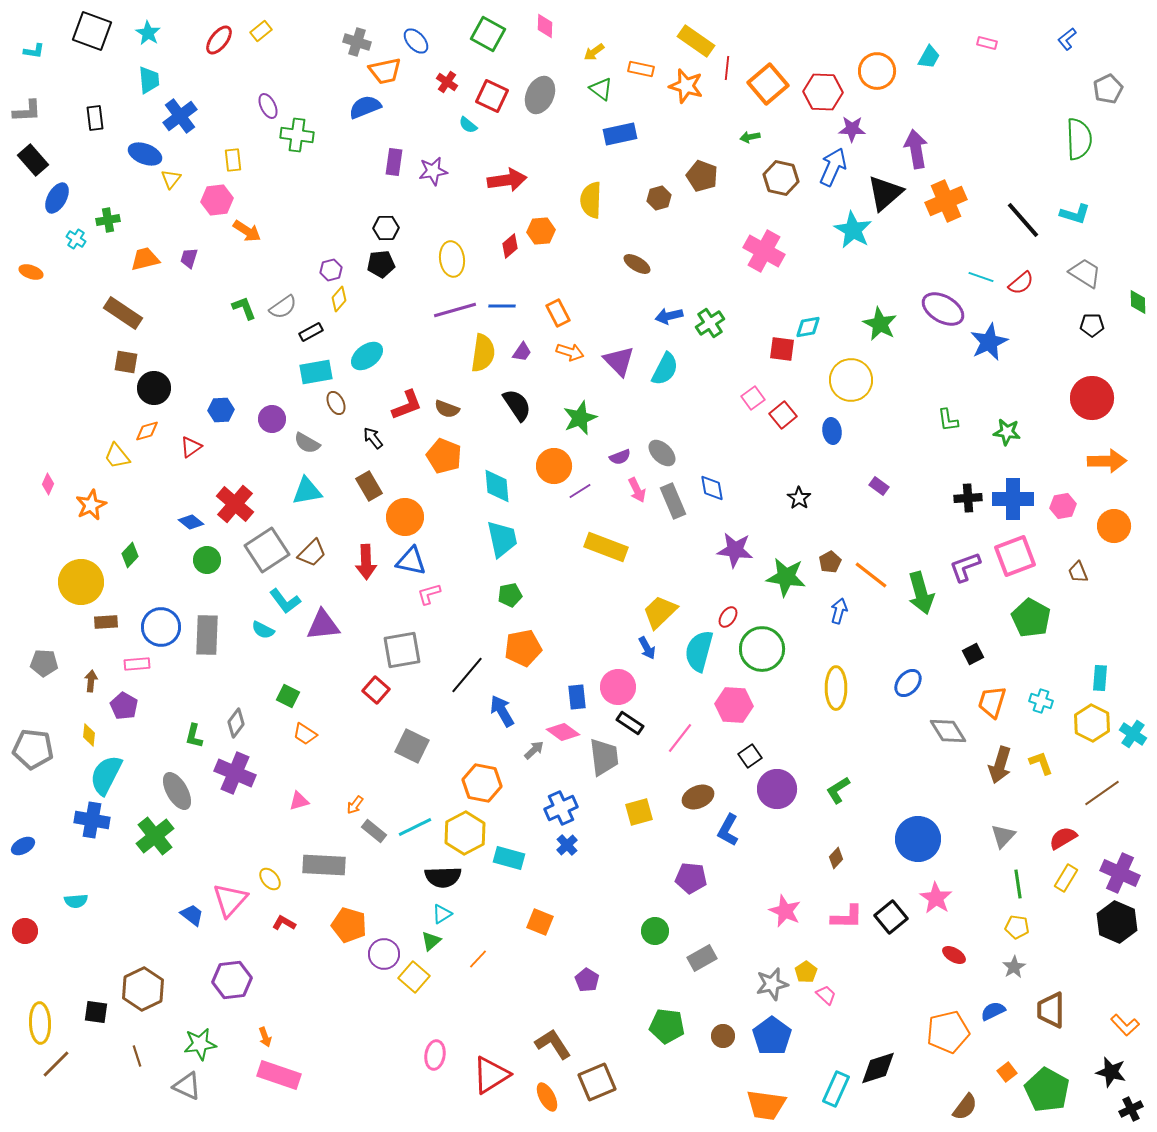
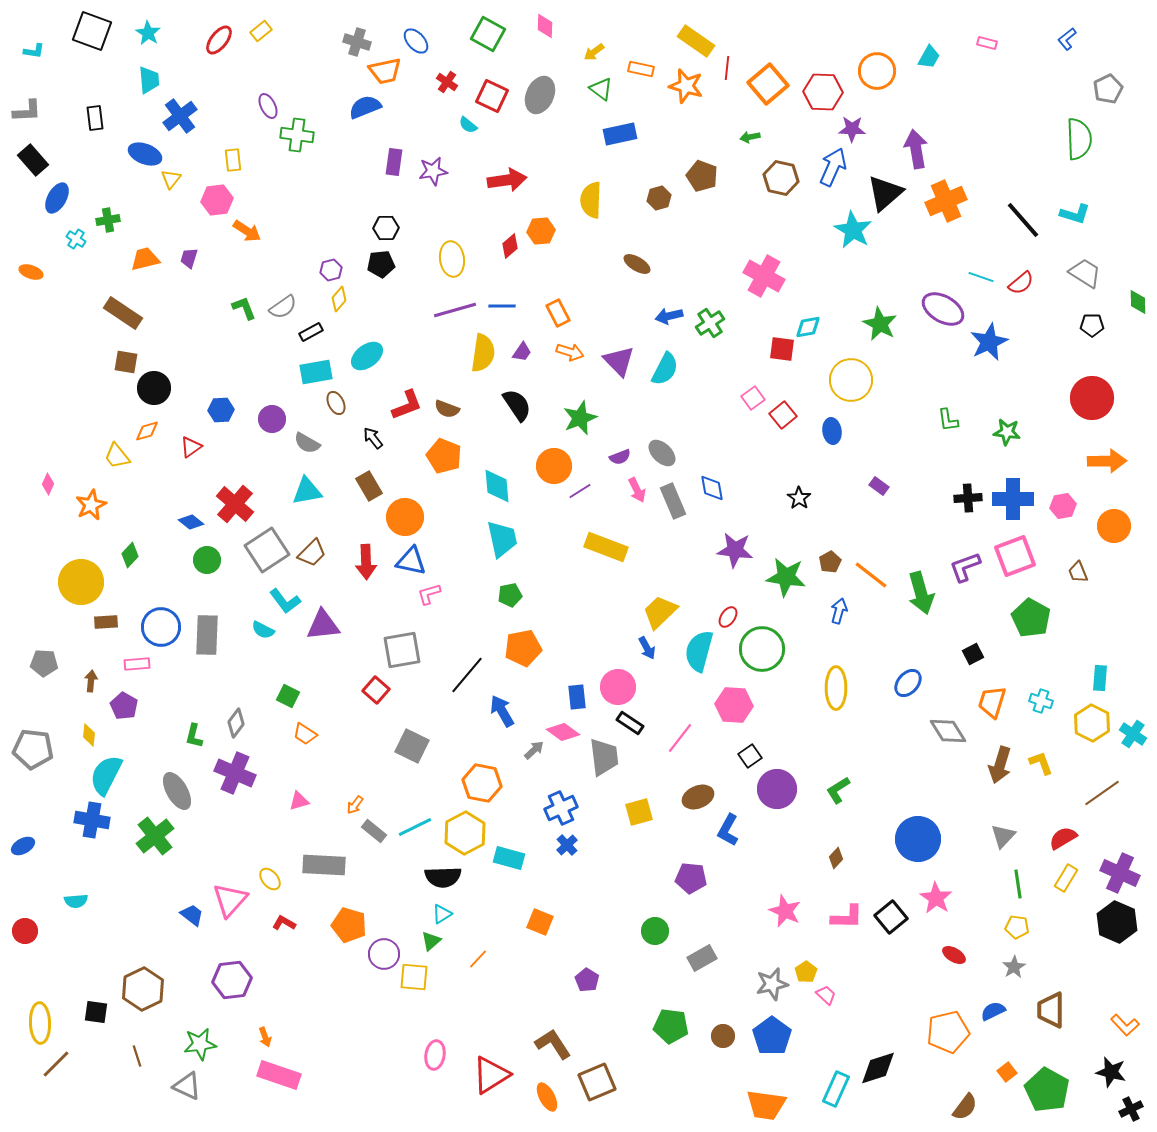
pink cross at (764, 251): moved 25 px down
yellow square at (414, 977): rotated 36 degrees counterclockwise
green pentagon at (667, 1026): moved 4 px right
